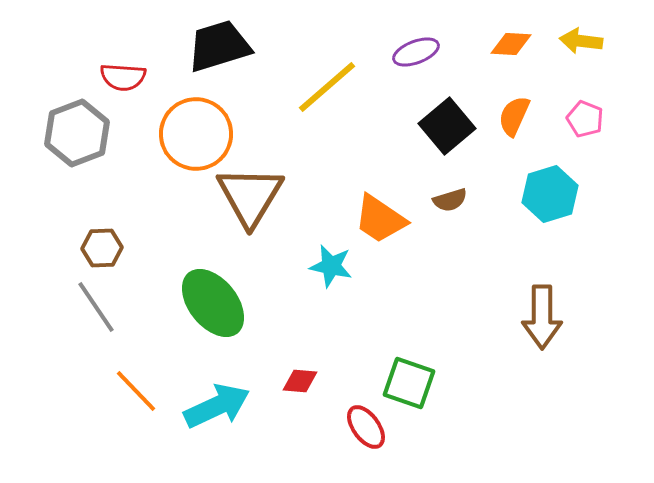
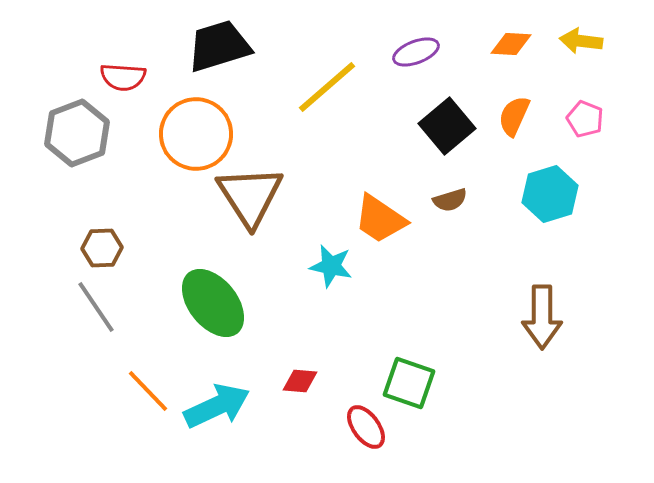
brown triangle: rotated 4 degrees counterclockwise
orange line: moved 12 px right
